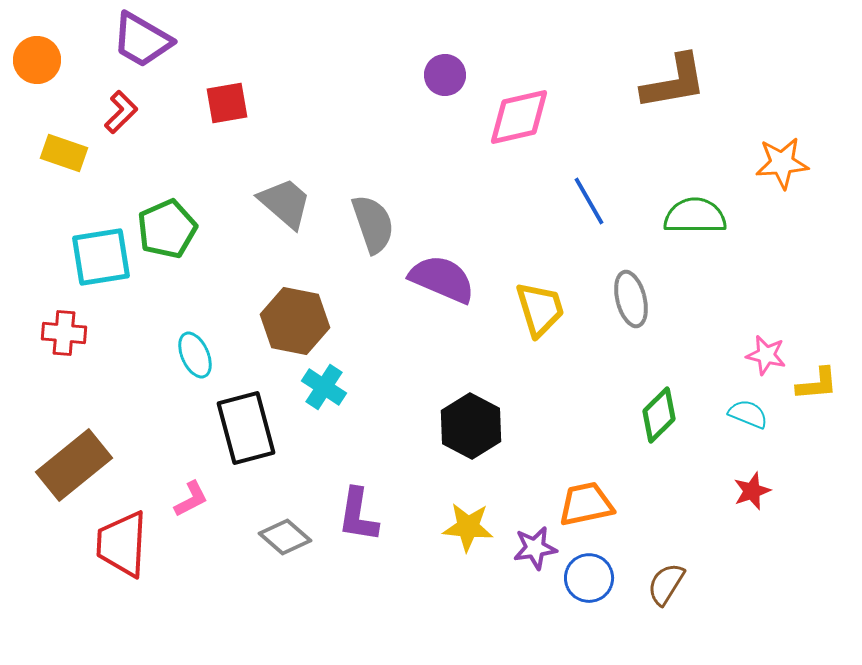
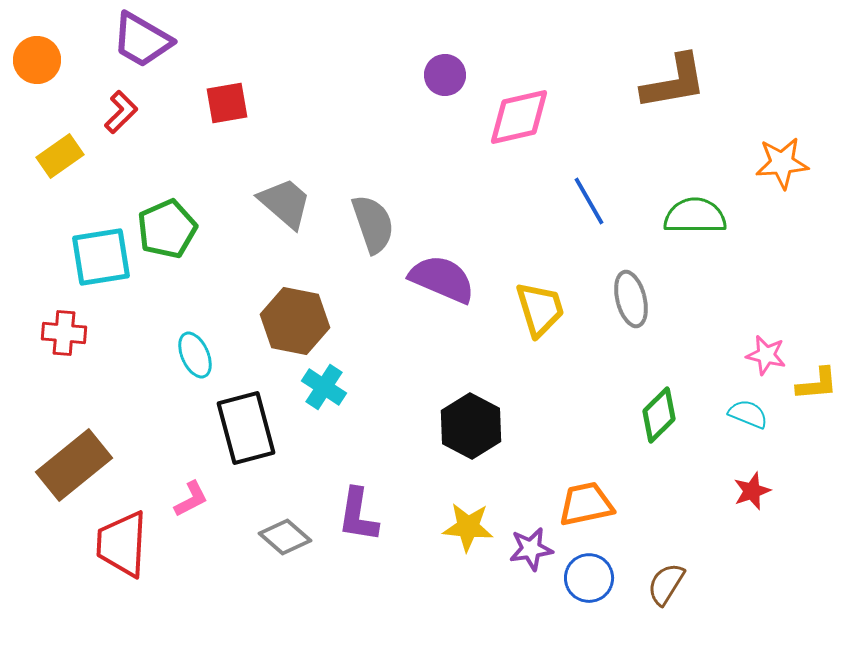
yellow rectangle: moved 4 px left, 3 px down; rotated 54 degrees counterclockwise
purple star: moved 4 px left, 1 px down
